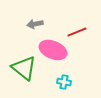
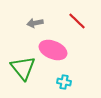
gray arrow: moved 1 px up
red line: moved 11 px up; rotated 66 degrees clockwise
green triangle: moved 1 px left; rotated 12 degrees clockwise
